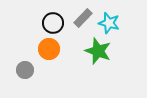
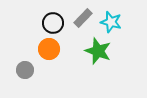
cyan star: moved 2 px right, 1 px up
